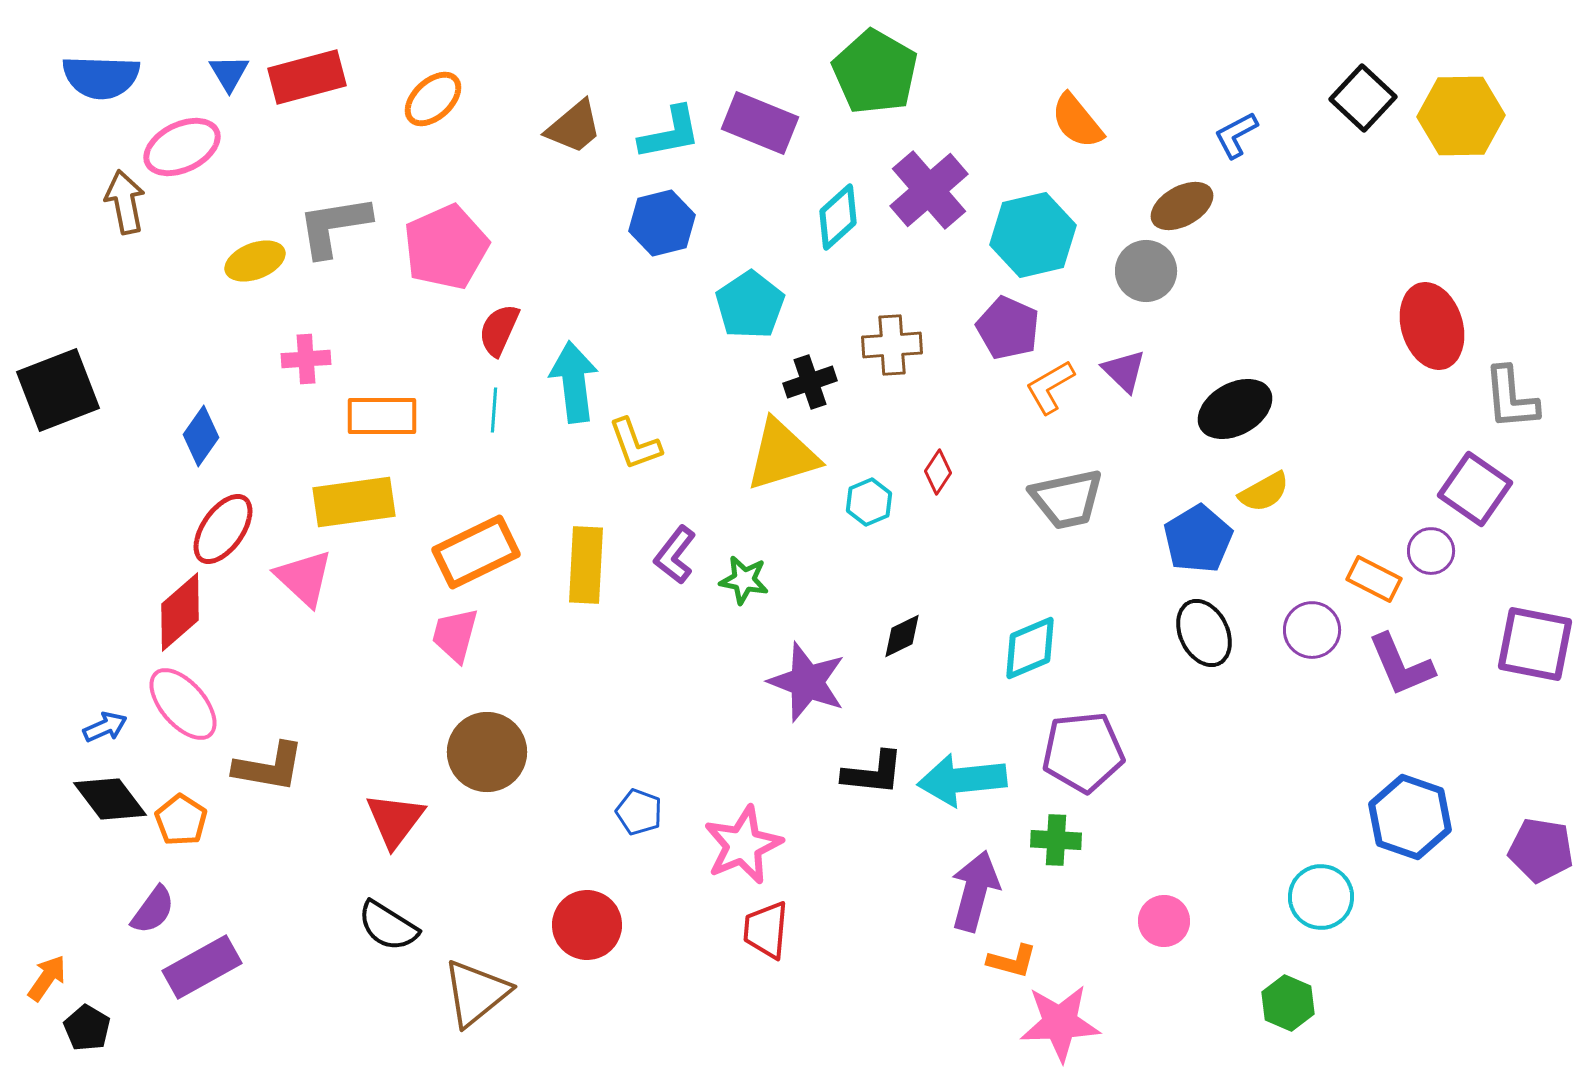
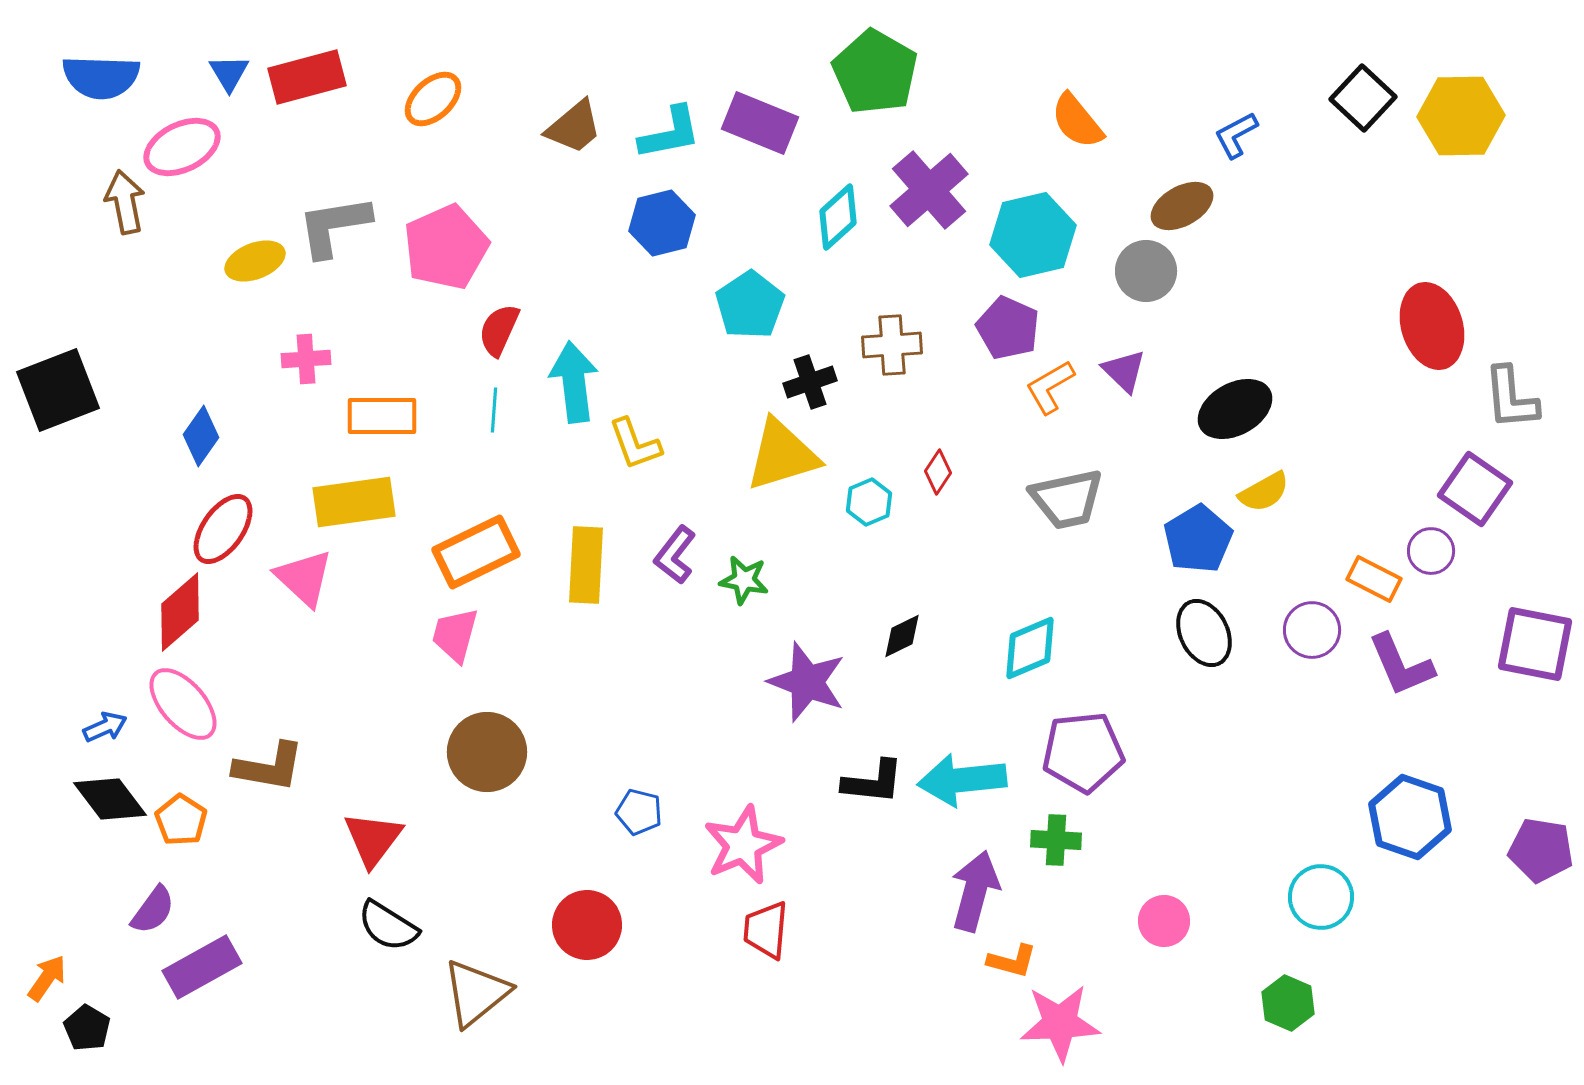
black L-shape at (873, 773): moved 9 px down
blue pentagon at (639, 812): rotated 6 degrees counterclockwise
red triangle at (395, 820): moved 22 px left, 19 px down
